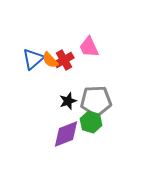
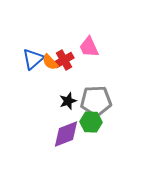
orange semicircle: moved 2 px down
green hexagon: rotated 15 degrees counterclockwise
